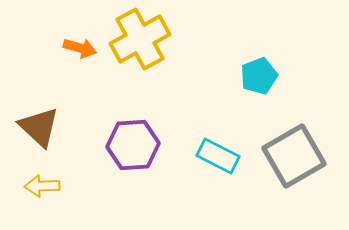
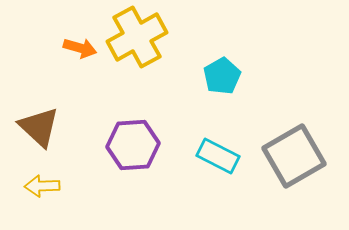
yellow cross: moved 3 px left, 2 px up
cyan pentagon: moved 37 px left; rotated 9 degrees counterclockwise
